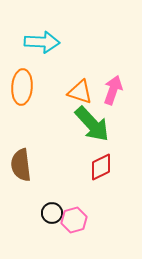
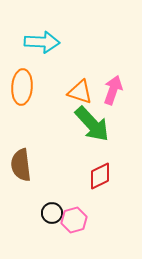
red diamond: moved 1 px left, 9 px down
